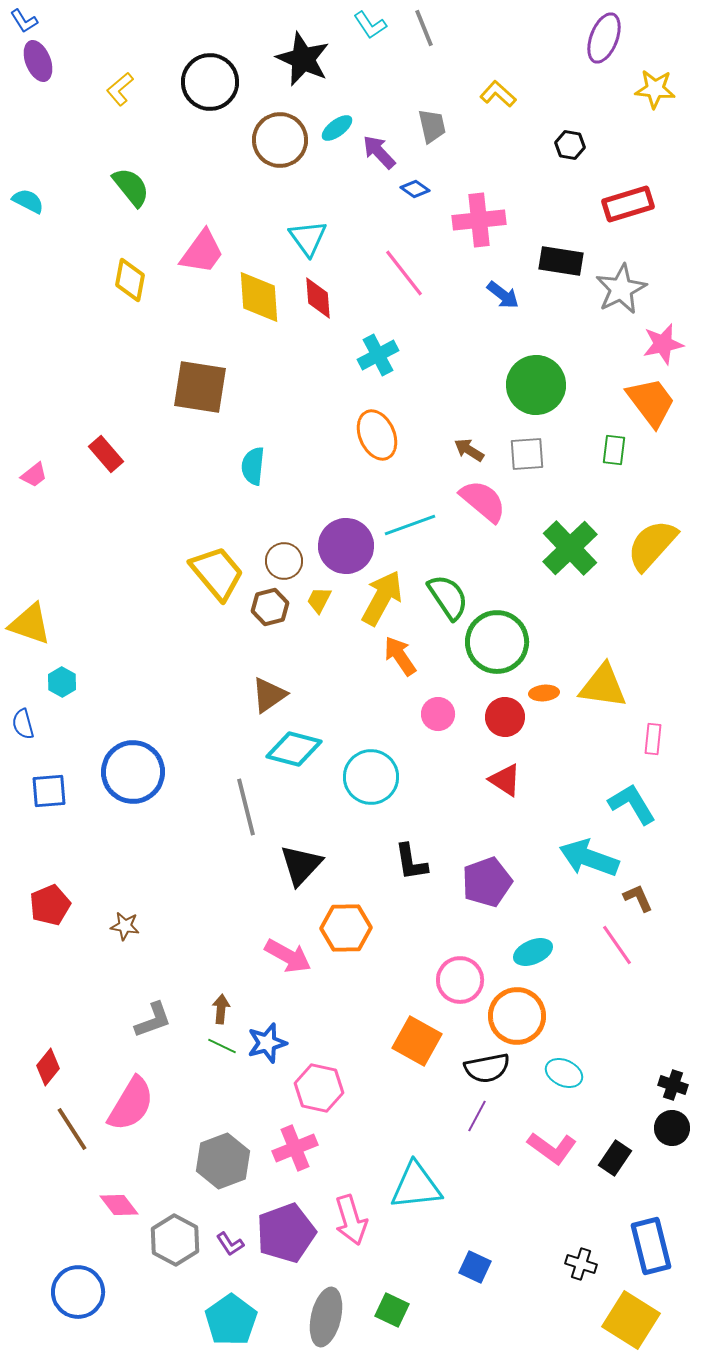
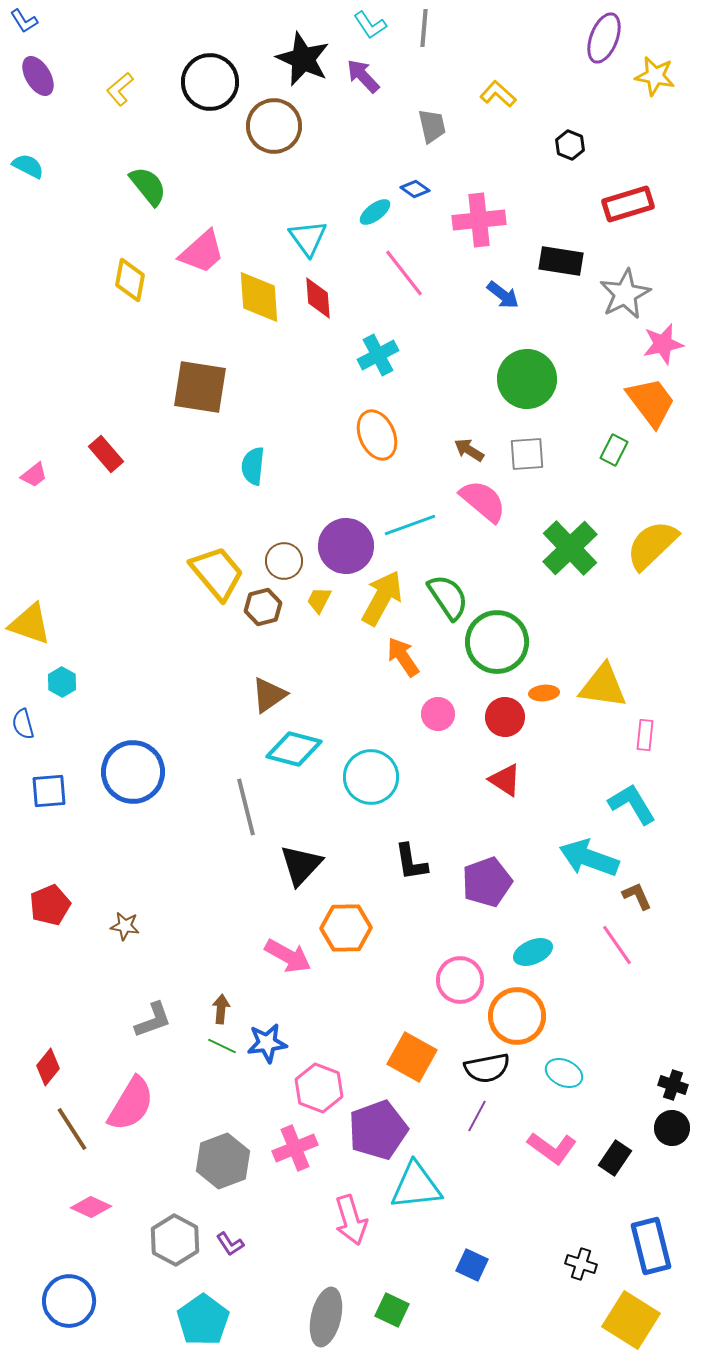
gray line at (424, 28): rotated 27 degrees clockwise
purple ellipse at (38, 61): moved 15 px down; rotated 9 degrees counterclockwise
yellow star at (655, 89): moved 13 px up; rotated 6 degrees clockwise
cyan ellipse at (337, 128): moved 38 px right, 84 px down
brown circle at (280, 140): moved 6 px left, 14 px up
black hexagon at (570, 145): rotated 12 degrees clockwise
purple arrow at (379, 152): moved 16 px left, 76 px up
green semicircle at (131, 187): moved 17 px right, 1 px up
cyan semicircle at (28, 201): moved 35 px up
pink trapezoid at (202, 252): rotated 12 degrees clockwise
gray star at (621, 289): moved 4 px right, 5 px down
green circle at (536, 385): moved 9 px left, 6 px up
green rectangle at (614, 450): rotated 20 degrees clockwise
yellow semicircle at (652, 545): rotated 4 degrees clockwise
brown hexagon at (270, 607): moved 7 px left
orange arrow at (400, 656): moved 3 px right, 1 px down
pink rectangle at (653, 739): moved 8 px left, 4 px up
brown L-shape at (638, 898): moved 1 px left, 2 px up
orange square at (417, 1041): moved 5 px left, 16 px down
blue star at (267, 1043): rotated 9 degrees clockwise
pink hexagon at (319, 1088): rotated 9 degrees clockwise
pink diamond at (119, 1205): moved 28 px left, 2 px down; rotated 27 degrees counterclockwise
purple pentagon at (286, 1233): moved 92 px right, 103 px up
blue square at (475, 1267): moved 3 px left, 2 px up
blue circle at (78, 1292): moved 9 px left, 9 px down
cyan pentagon at (231, 1320): moved 28 px left
